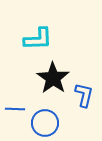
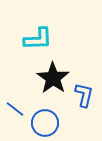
blue line: rotated 36 degrees clockwise
